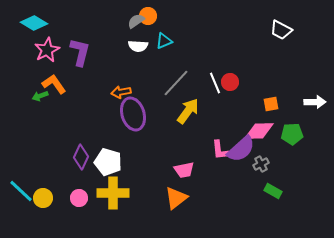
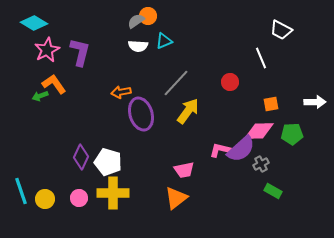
white line: moved 46 px right, 25 px up
purple ellipse: moved 8 px right
pink L-shape: rotated 110 degrees clockwise
cyan line: rotated 28 degrees clockwise
yellow circle: moved 2 px right, 1 px down
